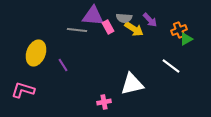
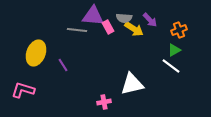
green triangle: moved 12 px left, 11 px down
